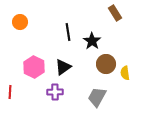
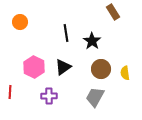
brown rectangle: moved 2 px left, 1 px up
black line: moved 2 px left, 1 px down
brown circle: moved 5 px left, 5 px down
purple cross: moved 6 px left, 4 px down
gray trapezoid: moved 2 px left
